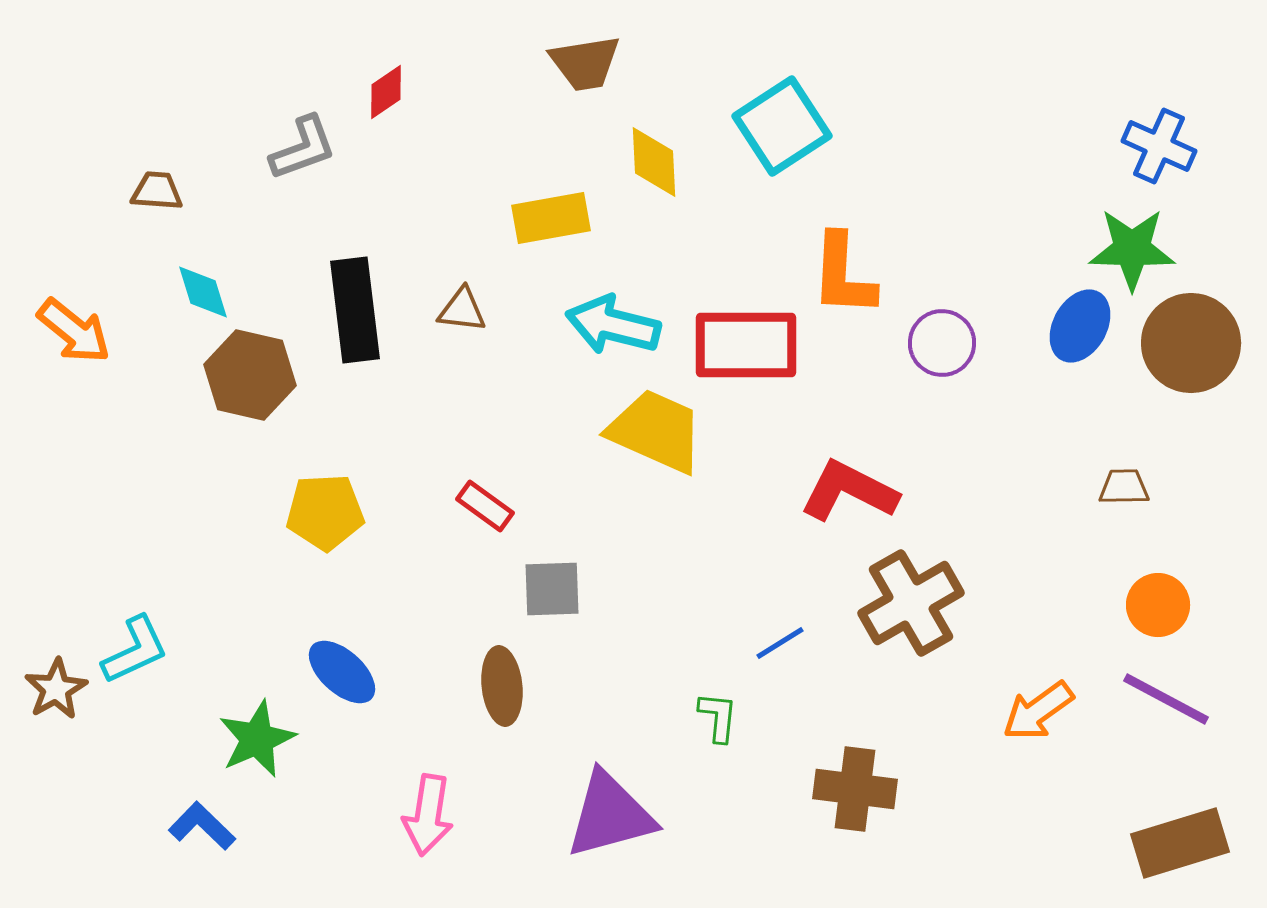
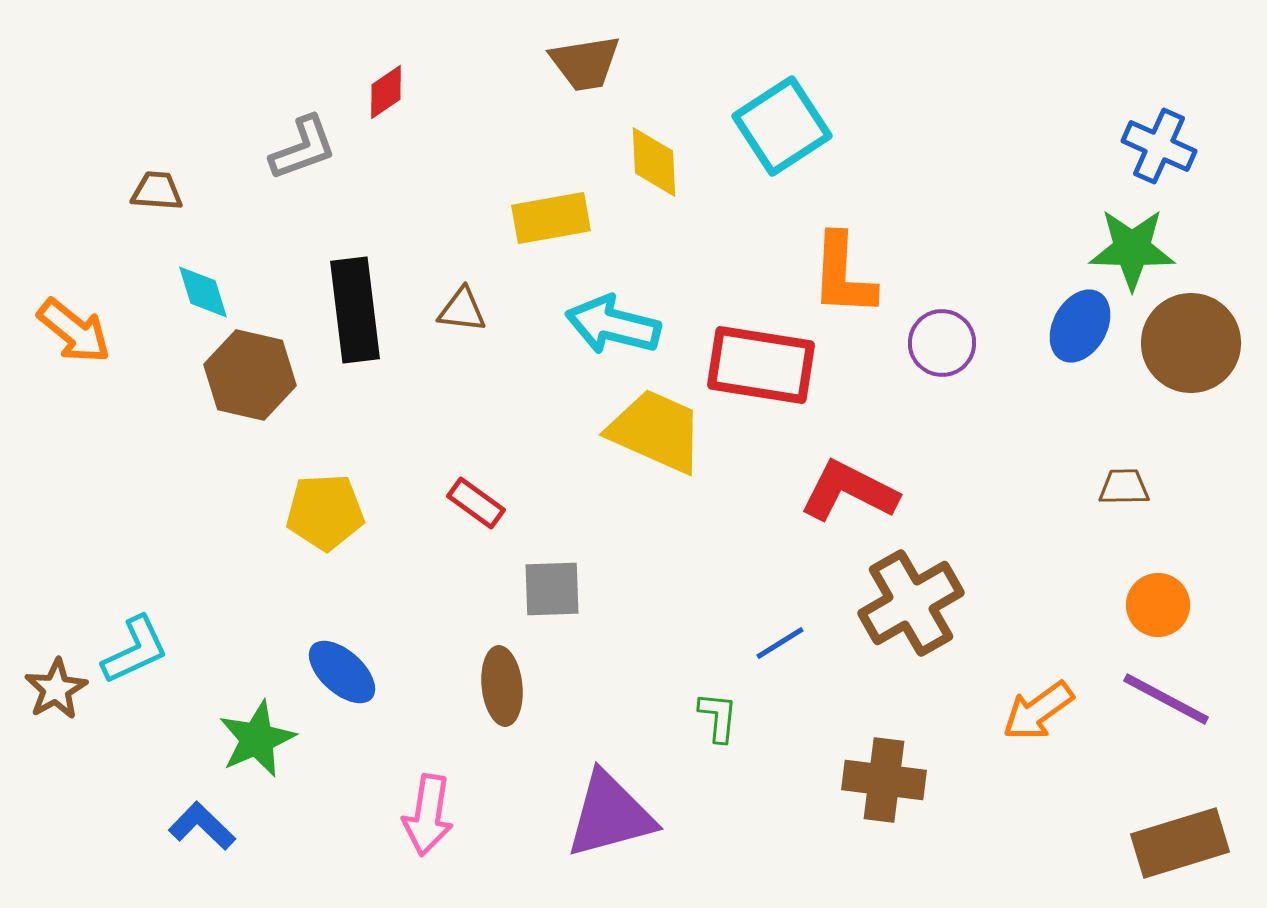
red rectangle at (746, 345): moved 15 px right, 20 px down; rotated 9 degrees clockwise
red rectangle at (485, 506): moved 9 px left, 3 px up
brown cross at (855, 789): moved 29 px right, 9 px up
